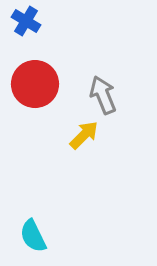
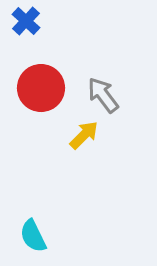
blue cross: rotated 12 degrees clockwise
red circle: moved 6 px right, 4 px down
gray arrow: rotated 15 degrees counterclockwise
